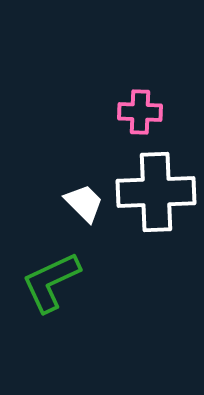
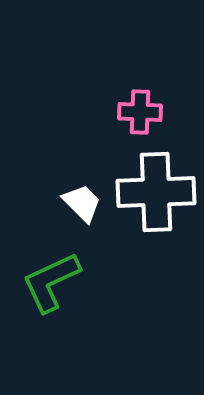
white trapezoid: moved 2 px left
